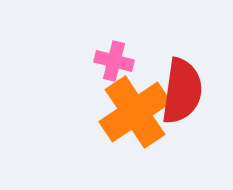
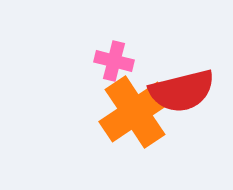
red semicircle: rotated 68 degrees clockwise
